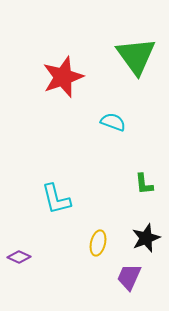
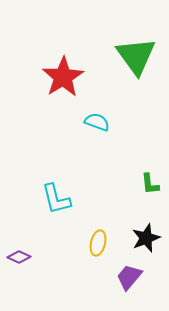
red star: rotated 12 degrees counterclockwise
cyan semicircle: moved 16 px left
green L-shape: moved 6 px right
purple trapezoid: rotated 16 degrees clockwise
